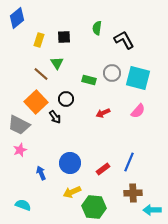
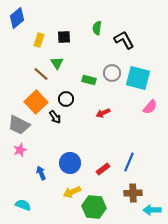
pink semicircle: moved 12 px right, 4 px up
